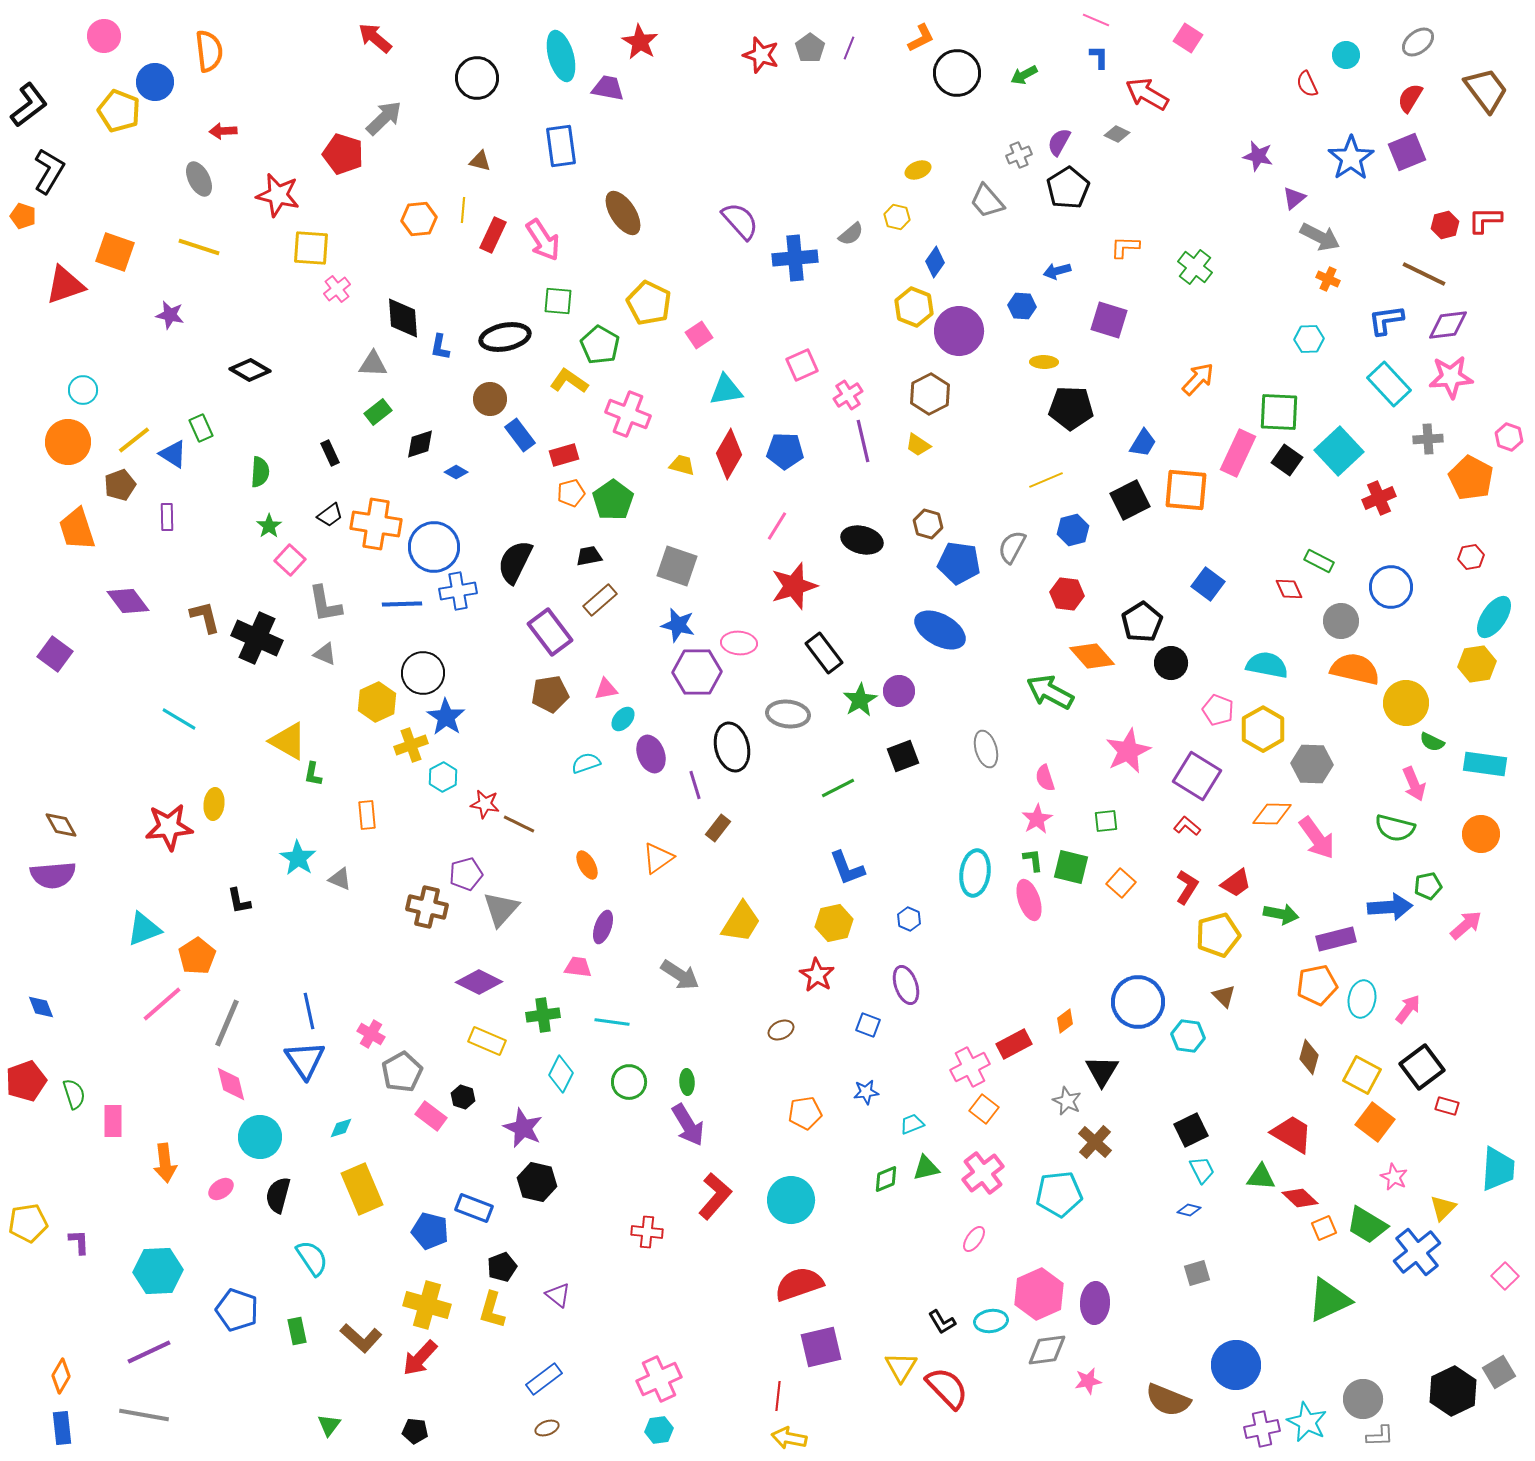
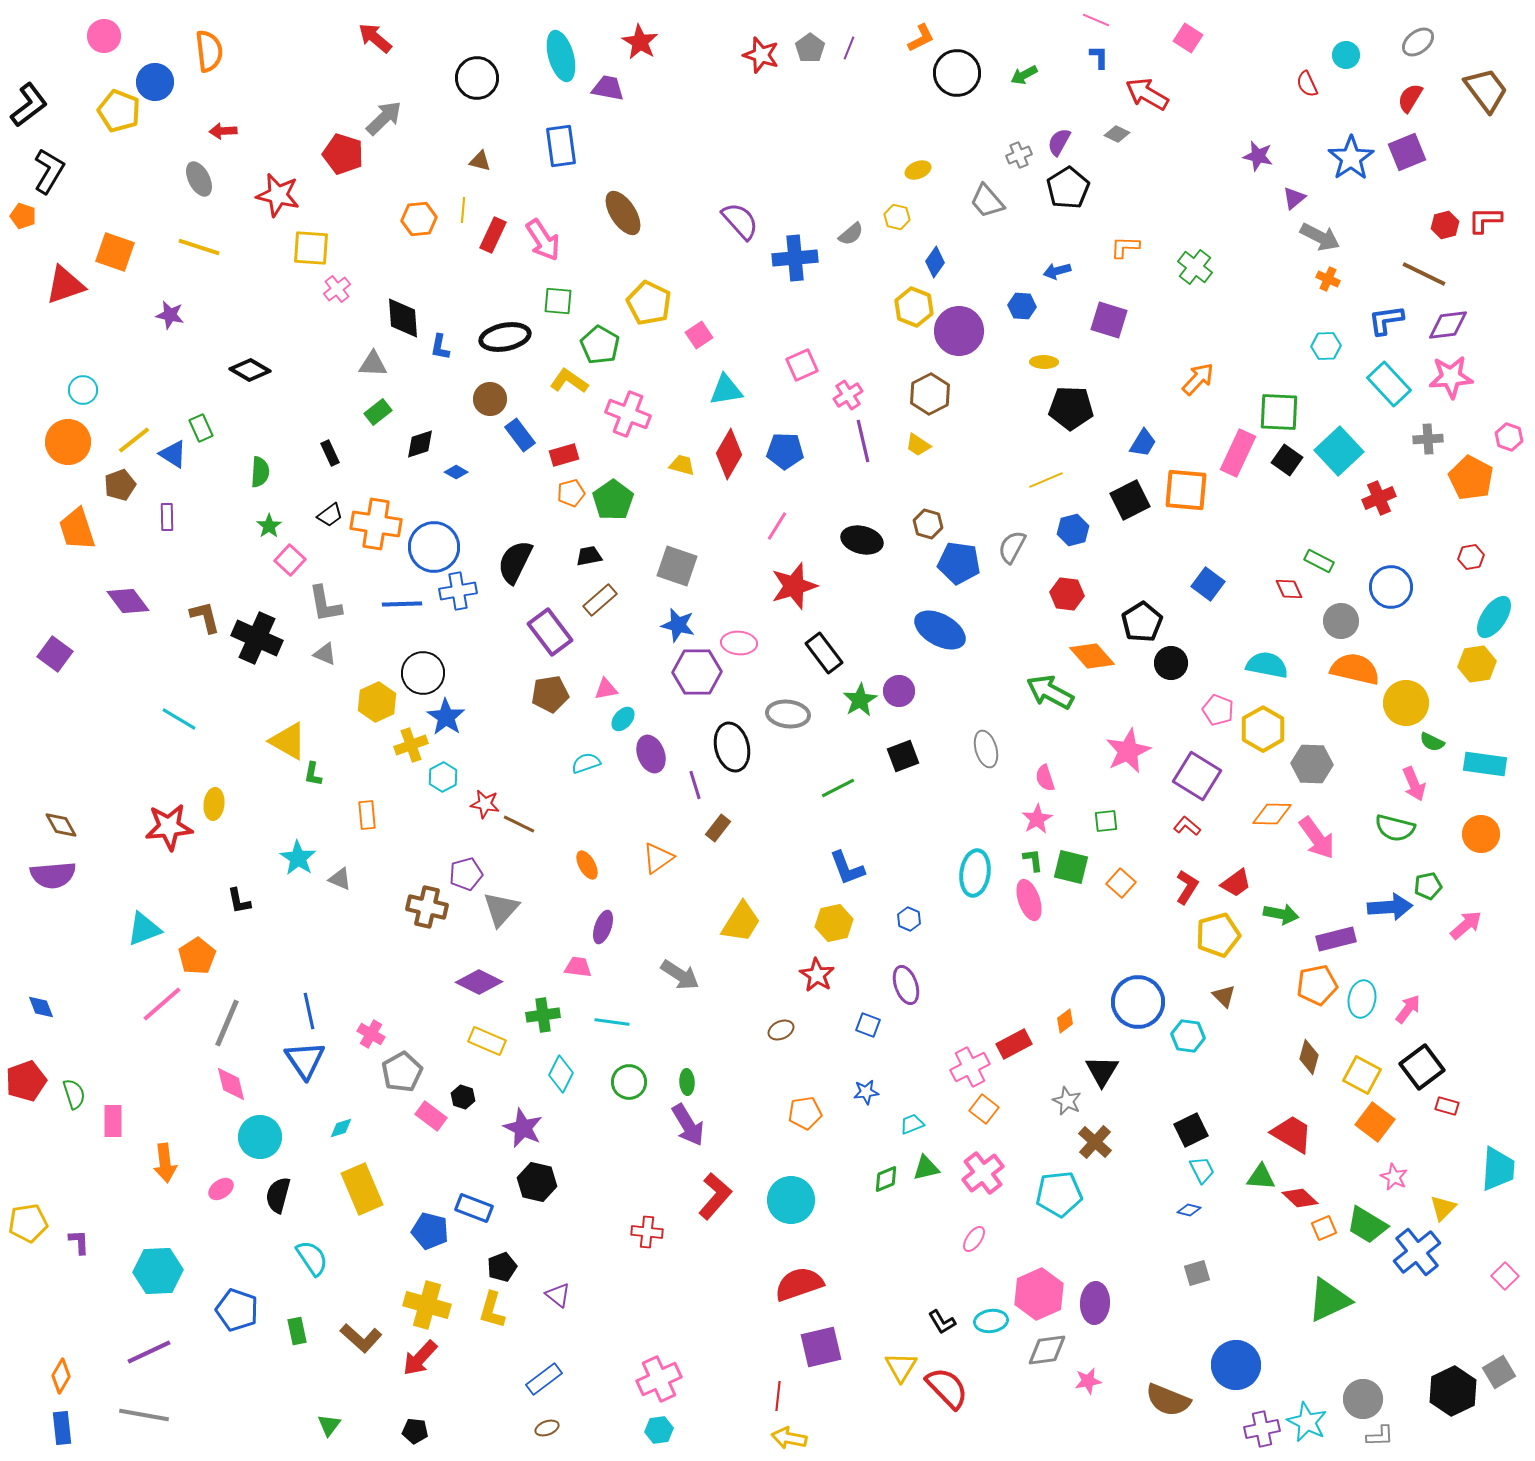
cyan hexagon at (1309, 339): moved 17 px right, 7 px down
